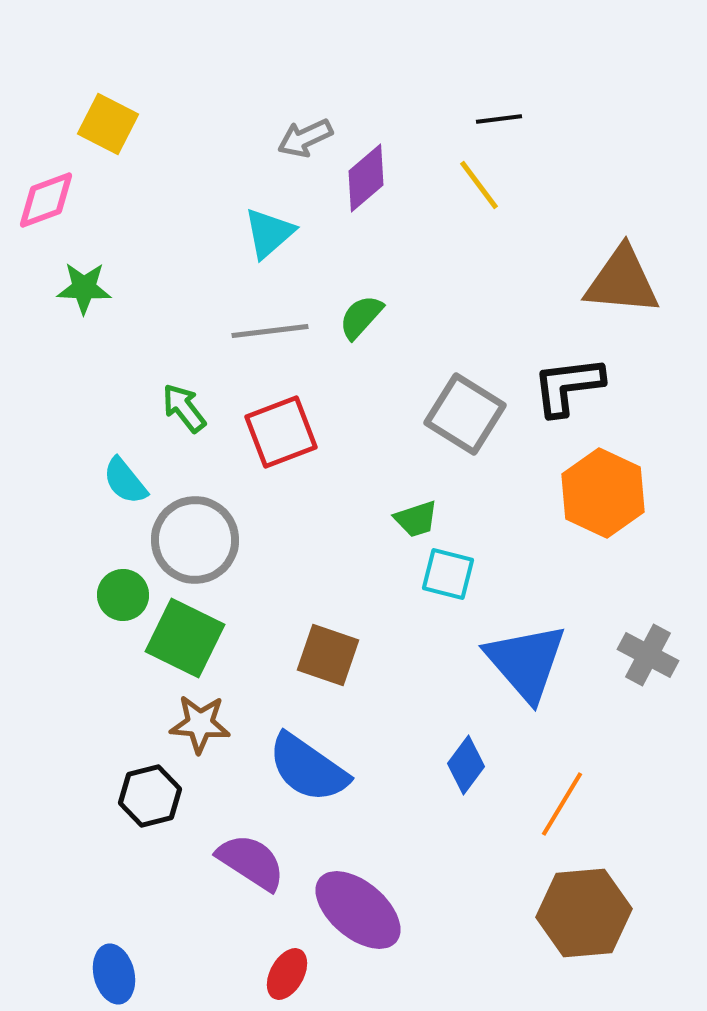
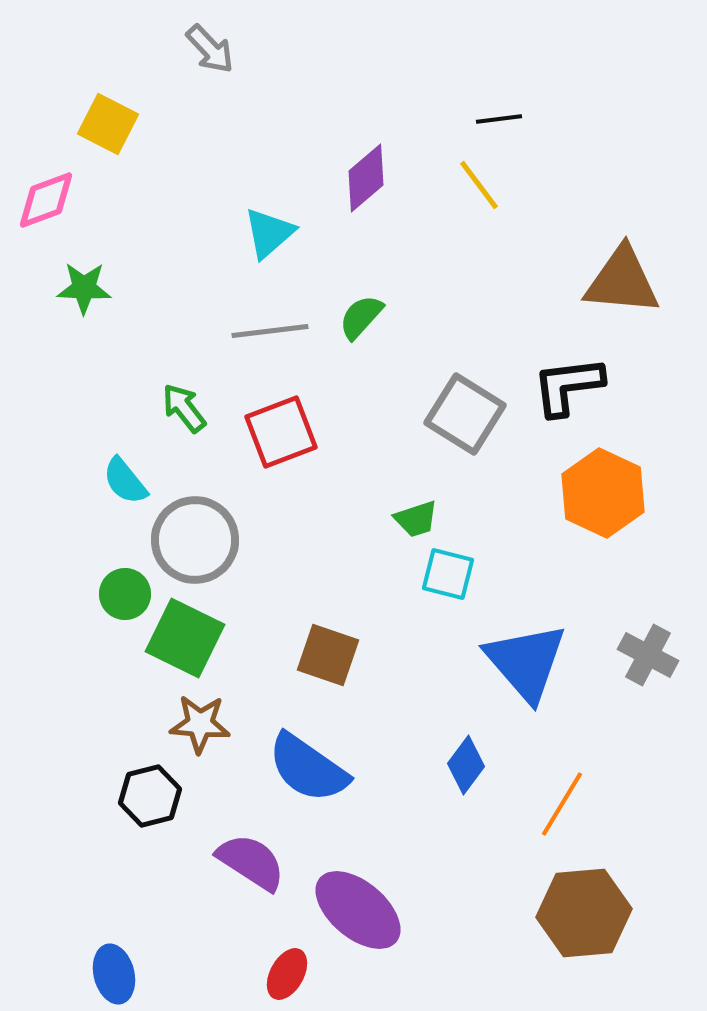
gray arrow: moved 95 px left, 89 px up; rotated 108 degrees counterclockwise
green circle: moved 2 px right, 1 px up
